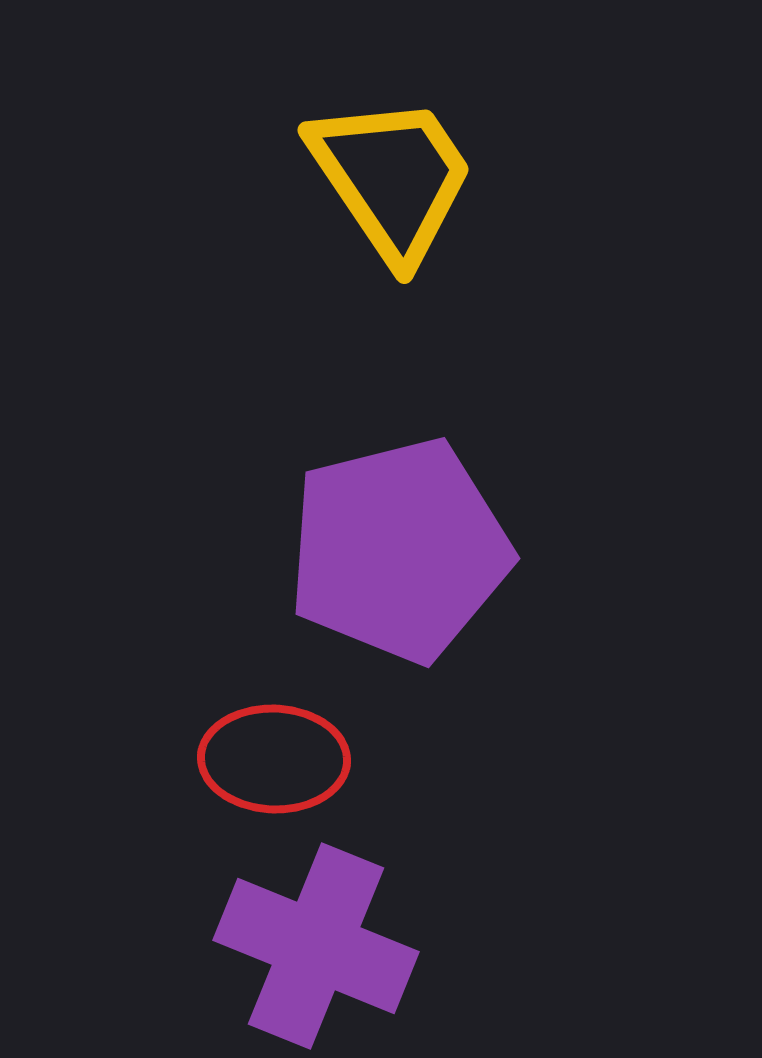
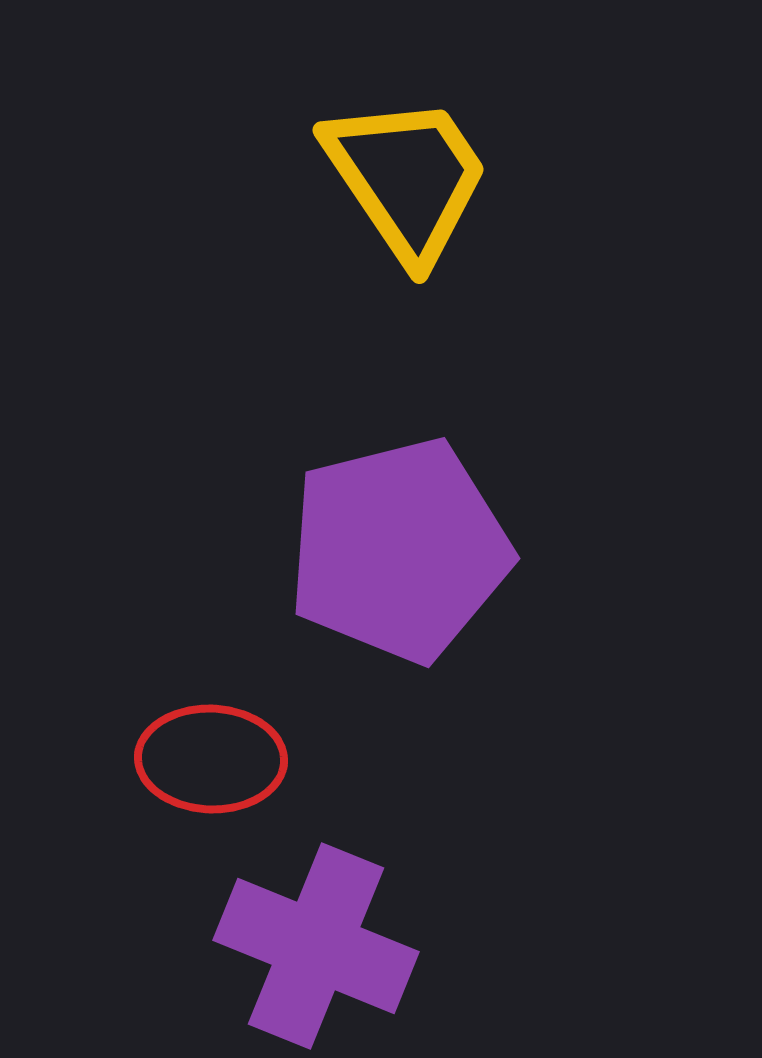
yellow trapezoid: moved 15 px right
red ellipse: moved 63 px left
